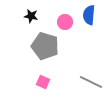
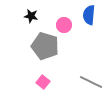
pink circle: moved 1 px left, 3 px down
pink square: rotated 16 degrees clockwise
